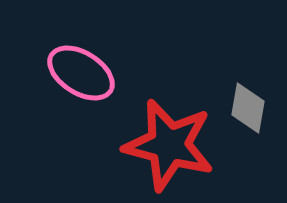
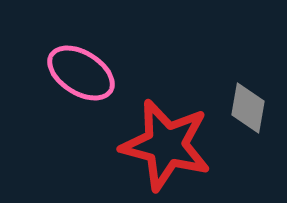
red star: moved 3 px left
